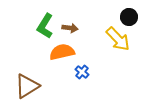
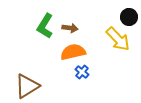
orange semicircle: moved 11 px right
